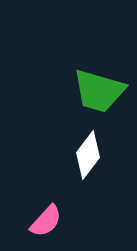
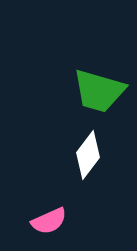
pink semicircle: moved 3 px right; rotated 24 degrees clockwise
